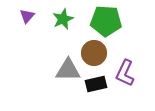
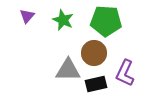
green star: moved 1 px down; rotated 25 degrees counterclockwise
